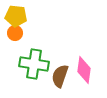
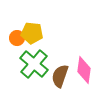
yellow pentagon: moved 16 px right, 17 px down
orange circle: moved 2 px right, 5 px down
green cross: rotated 32 degrees clockwise
